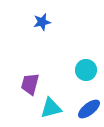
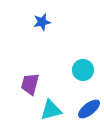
cyan circle: moved 3 px left
cyan triangle: moved 2 px down
